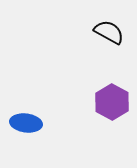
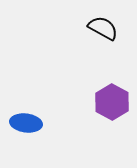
black semicircle: moved 6 px left, 4 px up
